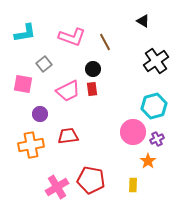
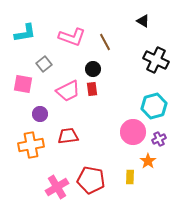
black cross: moved 1 px up; rotated 30 degrees counterclockwise
purple cross: moved 2 px right
yellow rectangle: moved 3 px left, 8 px up
